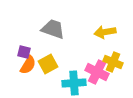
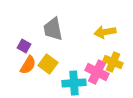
gray trapezoid: rotated 120 degrees counterclockwise
purple square: moved 6 px up; rotated 16 degrees clockwise
yellow square: rotated 24 degrees counterclockwise
